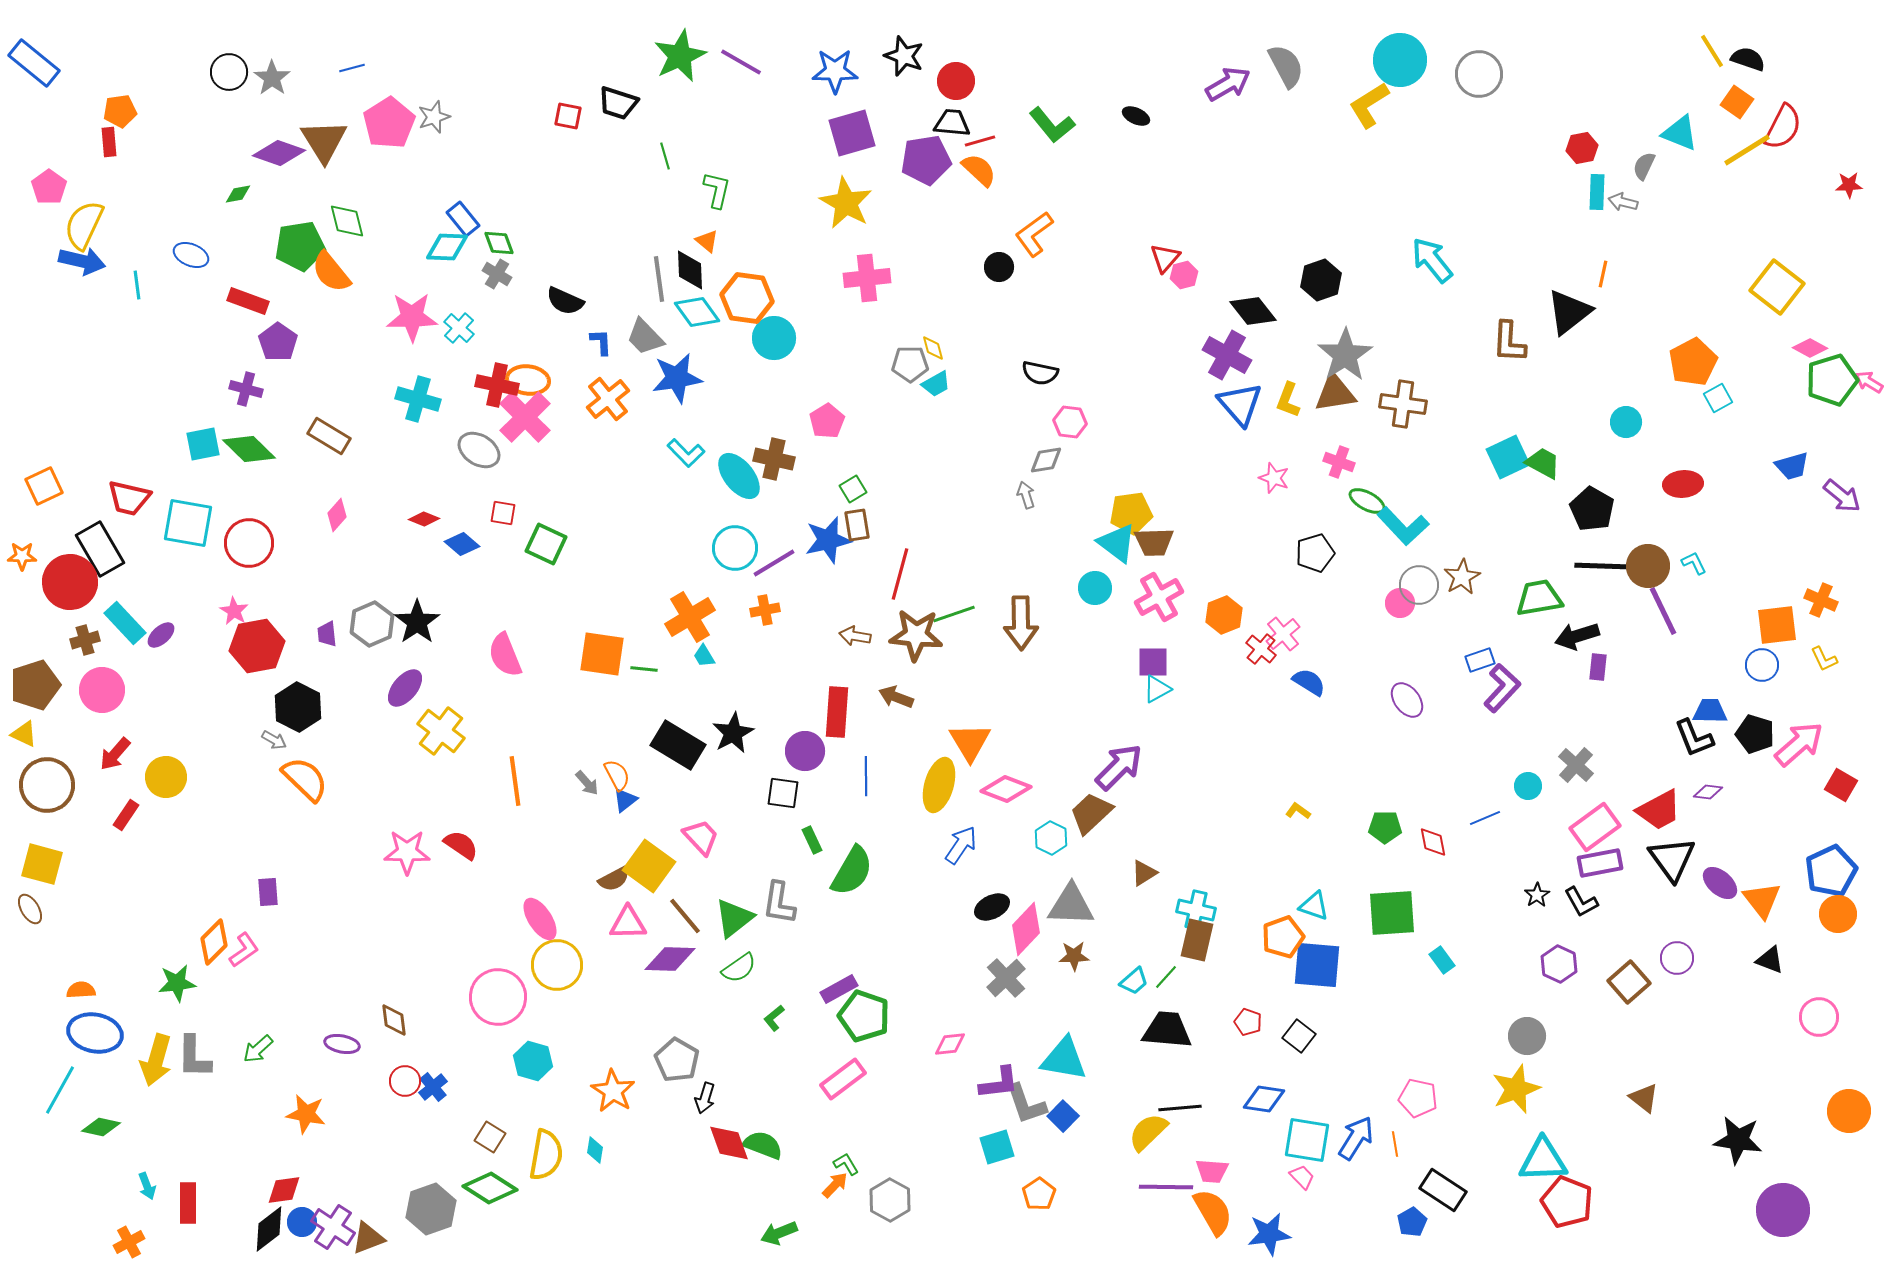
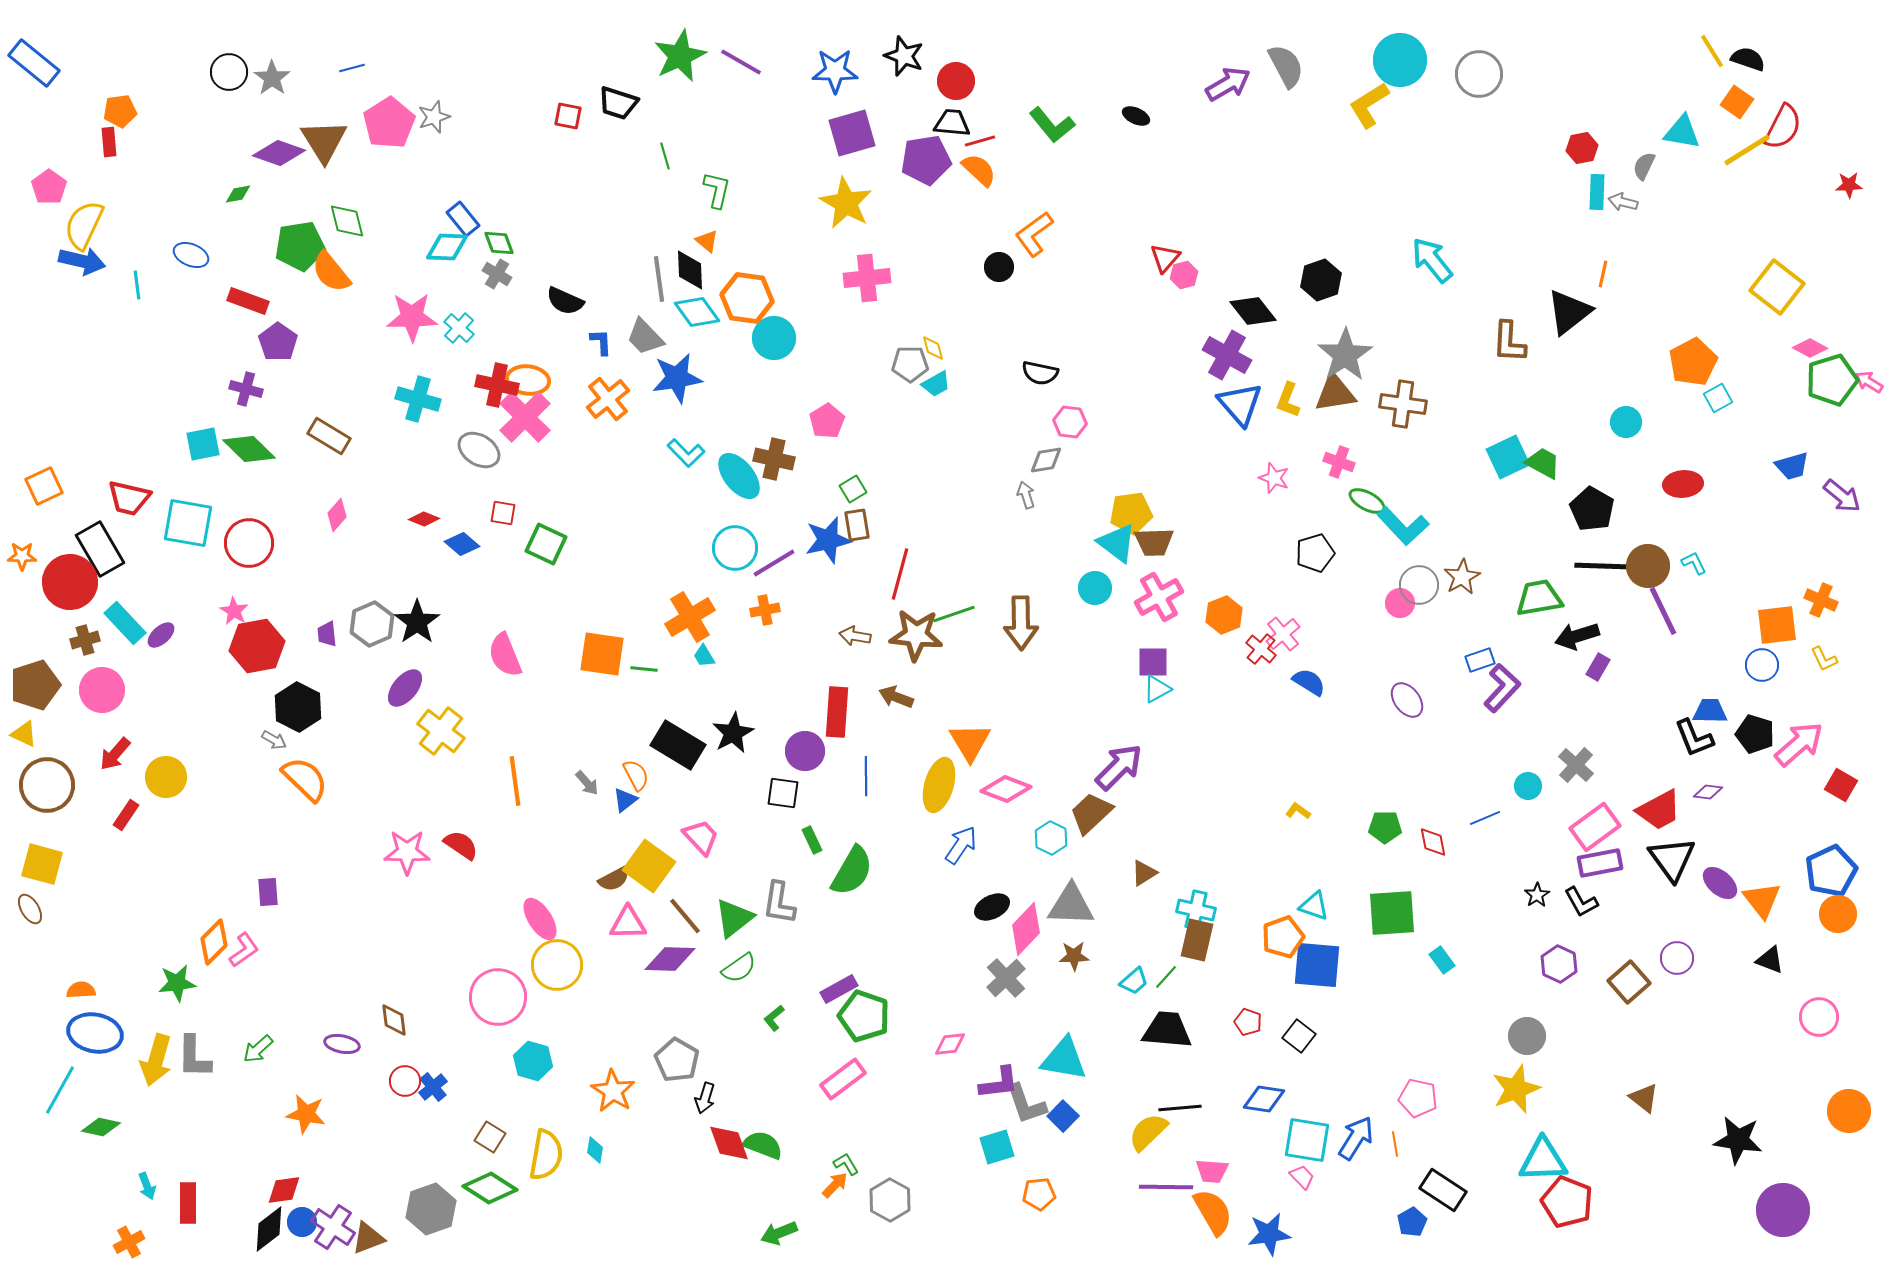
cyan triangle at (1680, 133): moved 2 px right, 1 px up; rotated 12 degrees counterclockwise
purple rectangle at (1598, 667): rotated 24 degrees clockwise
orange semicircle at (617, 775): moved 19 px right
orange pentagon at (1039, 1194): rotated 28 degrees clockwise
